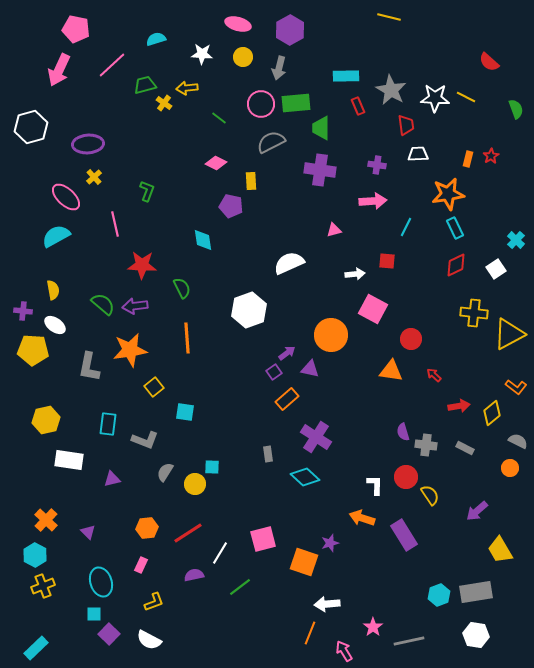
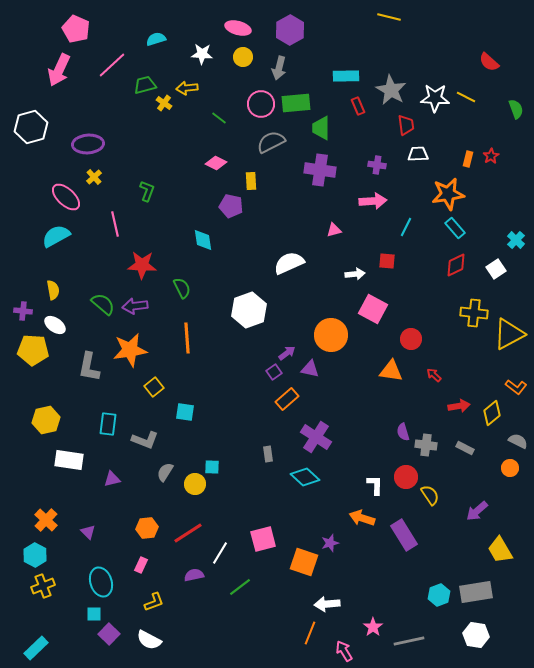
pink ellipse at (238, 24): moved 4 px down
pink pentagon at (76, 29): rotated 12 degrees clockwise
cyan rectangle at (455, 228): rotated 15 degrees counterclockwise
